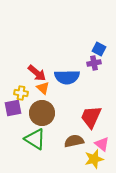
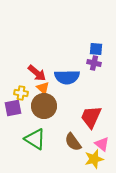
blue square: moved 3 px left; rotated 24 degrees counterclockwise
purple cross: rotated 24 degrees clockwise
brown circle: moved 2 px right, 7 px up
brown semicircle: moved 1 px left, 1 px down; rotated 114 degrees counterclockwise
